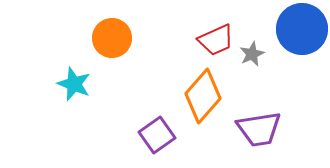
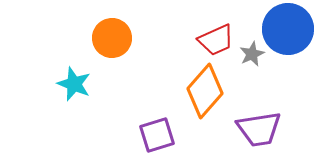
blue circle: moved 14 px left
orange diamond: moved 2 px right, 5 px up
purple square: rotated 18 degrees clockwise
